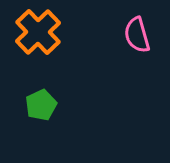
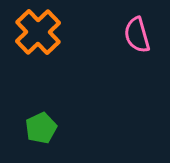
green pentagon: moved 23 px down
